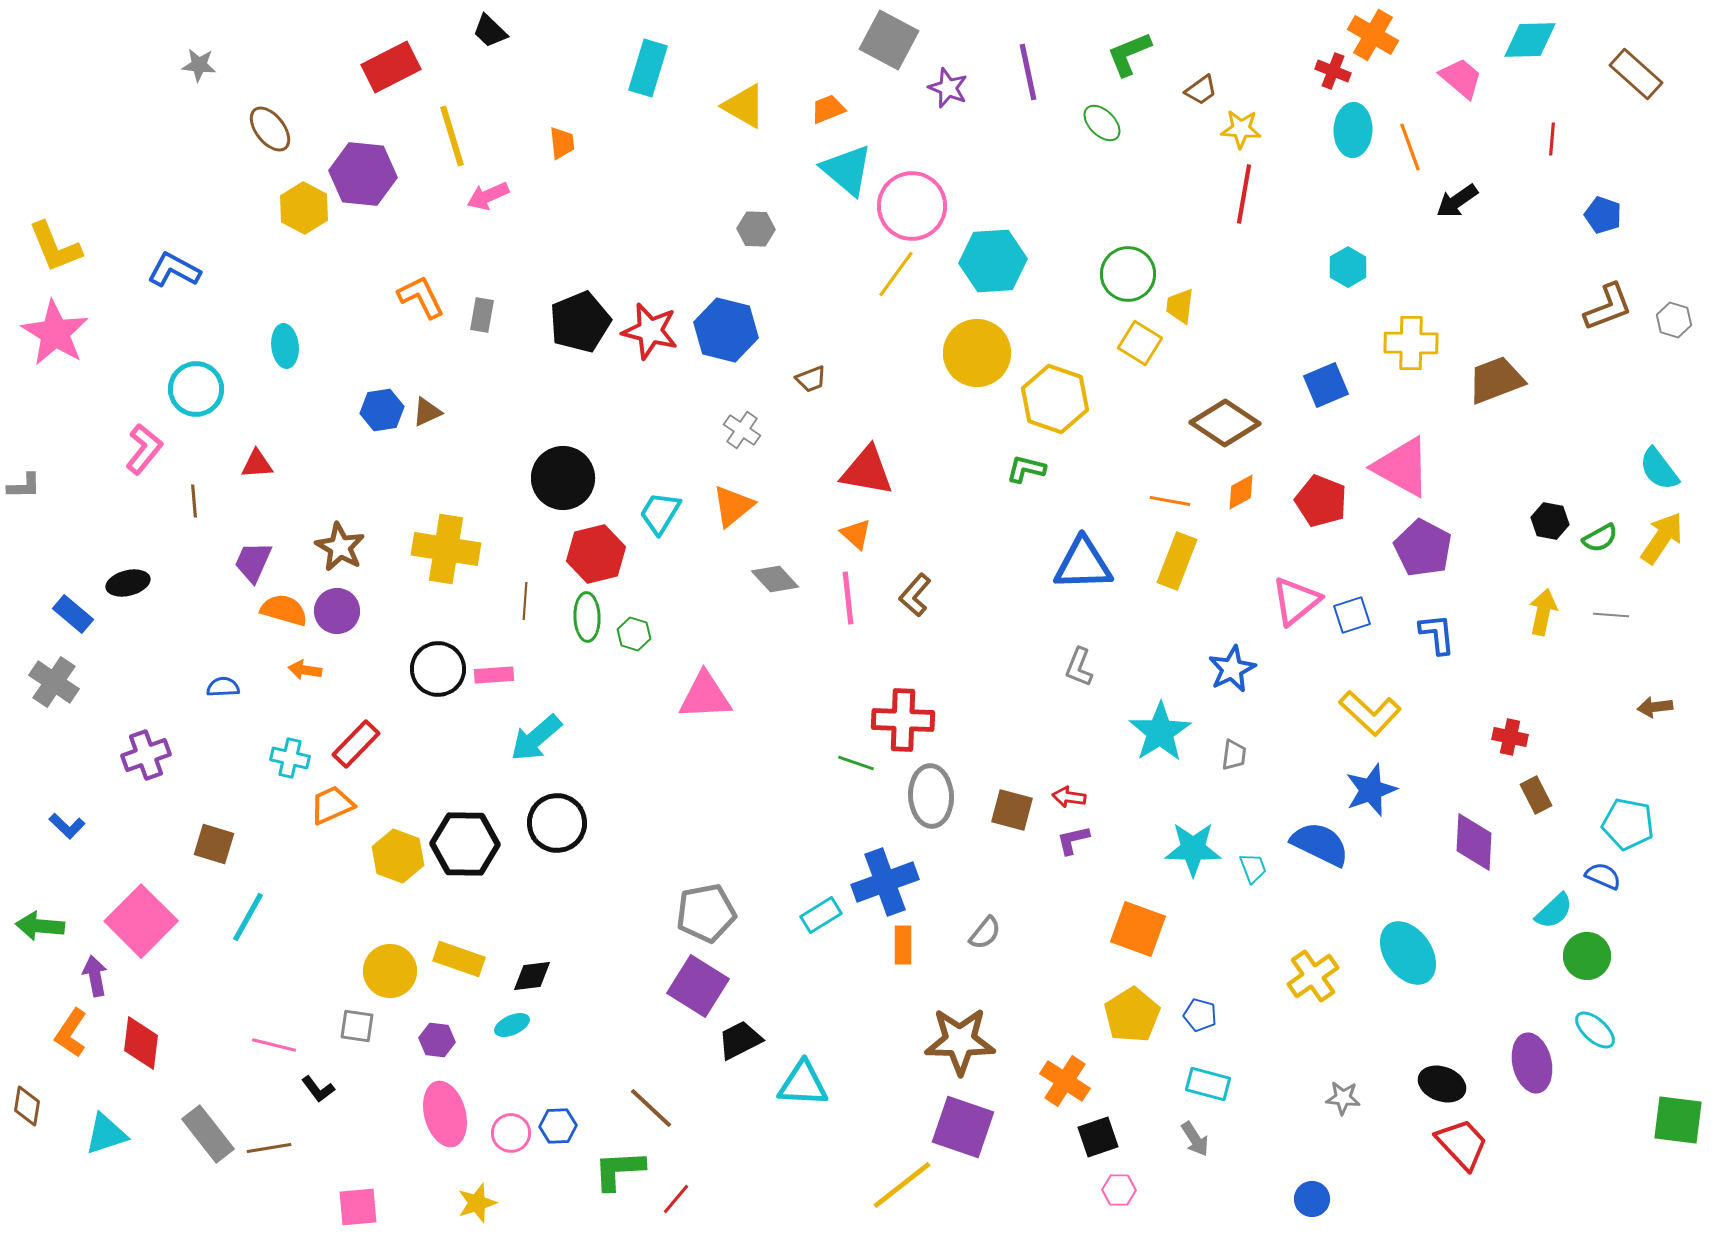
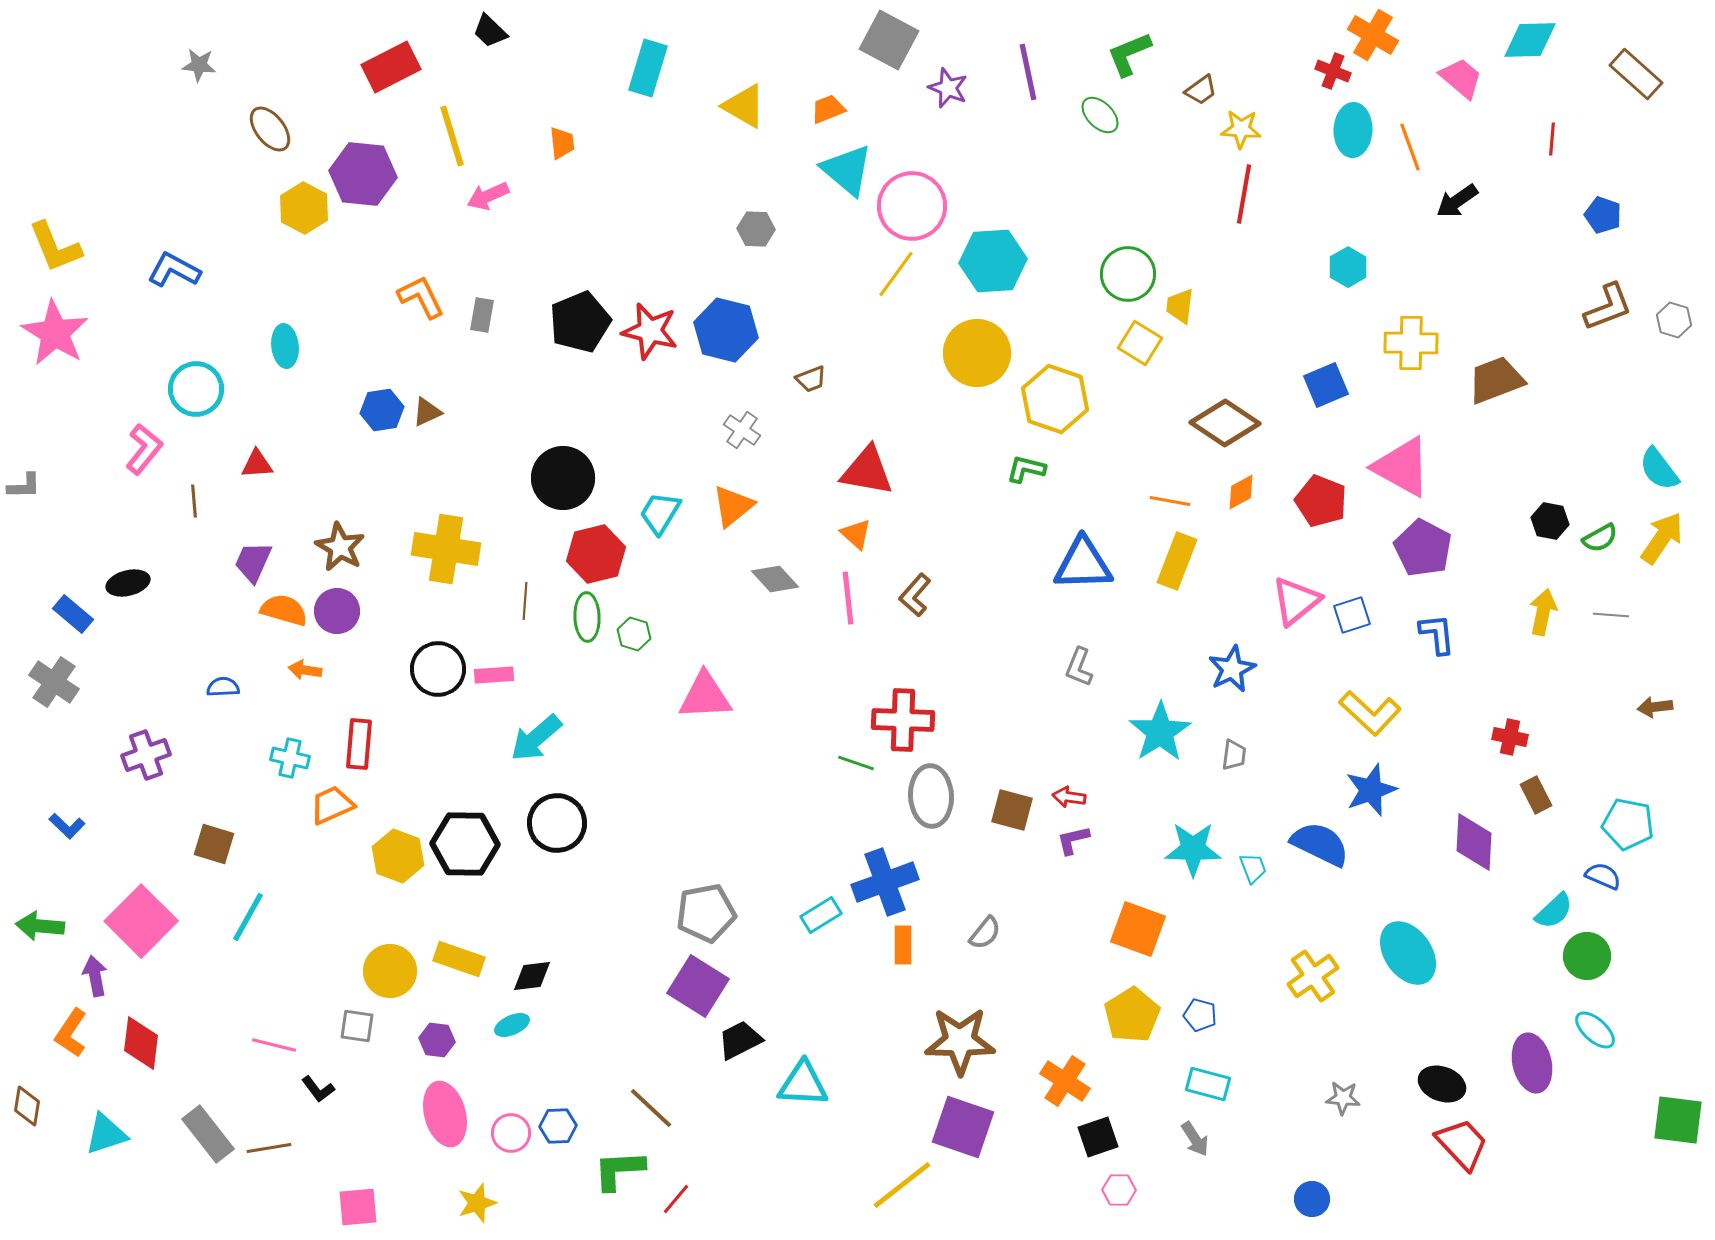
green ellipse at (1102, 123): moved 2 px left, 8 px up
red rectangle at (356, 744): moved 3 px right; rotated 39 degrees counterclockwise
